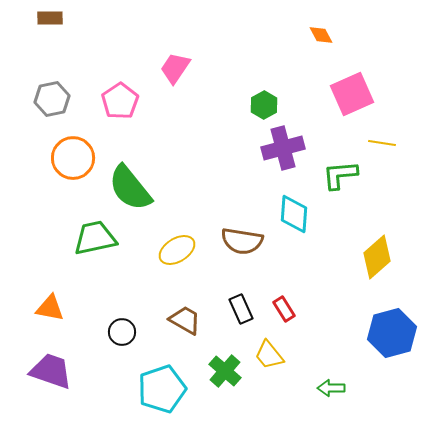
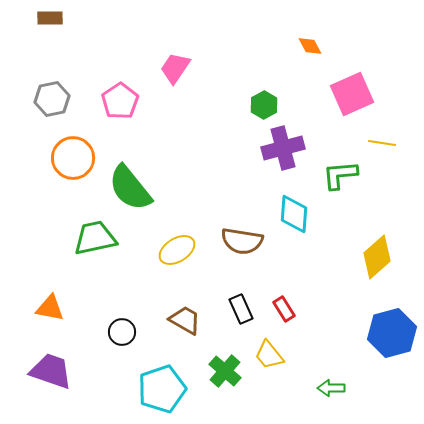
orange diamond: moved 11 px left, 11 px down
